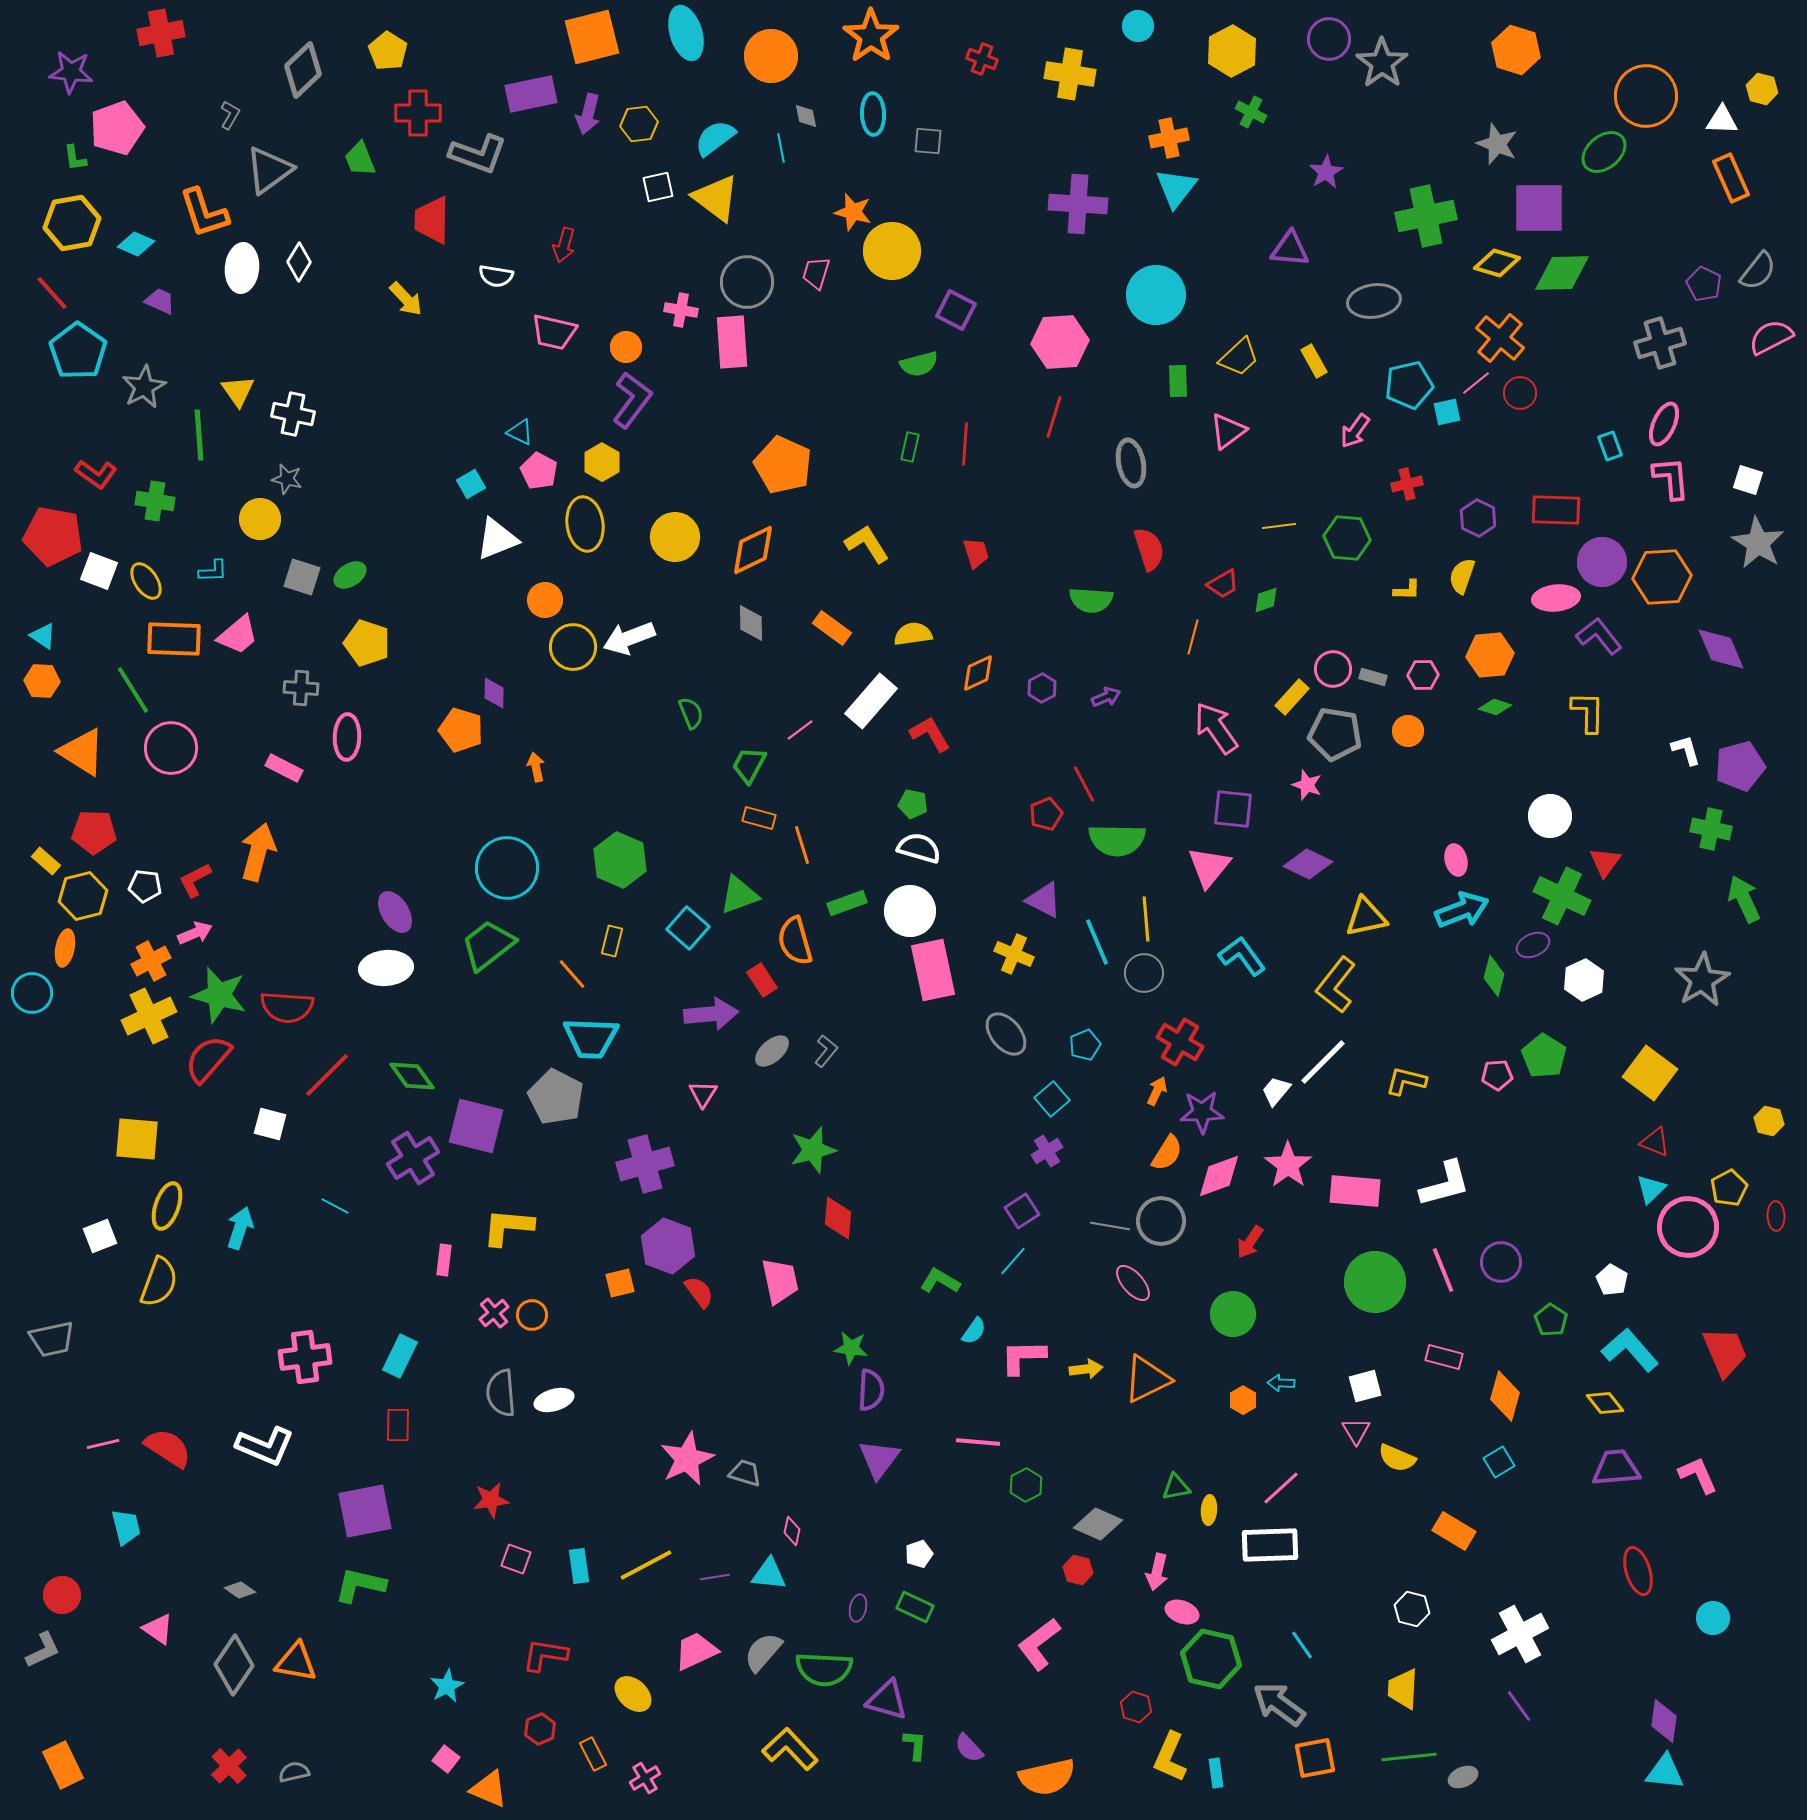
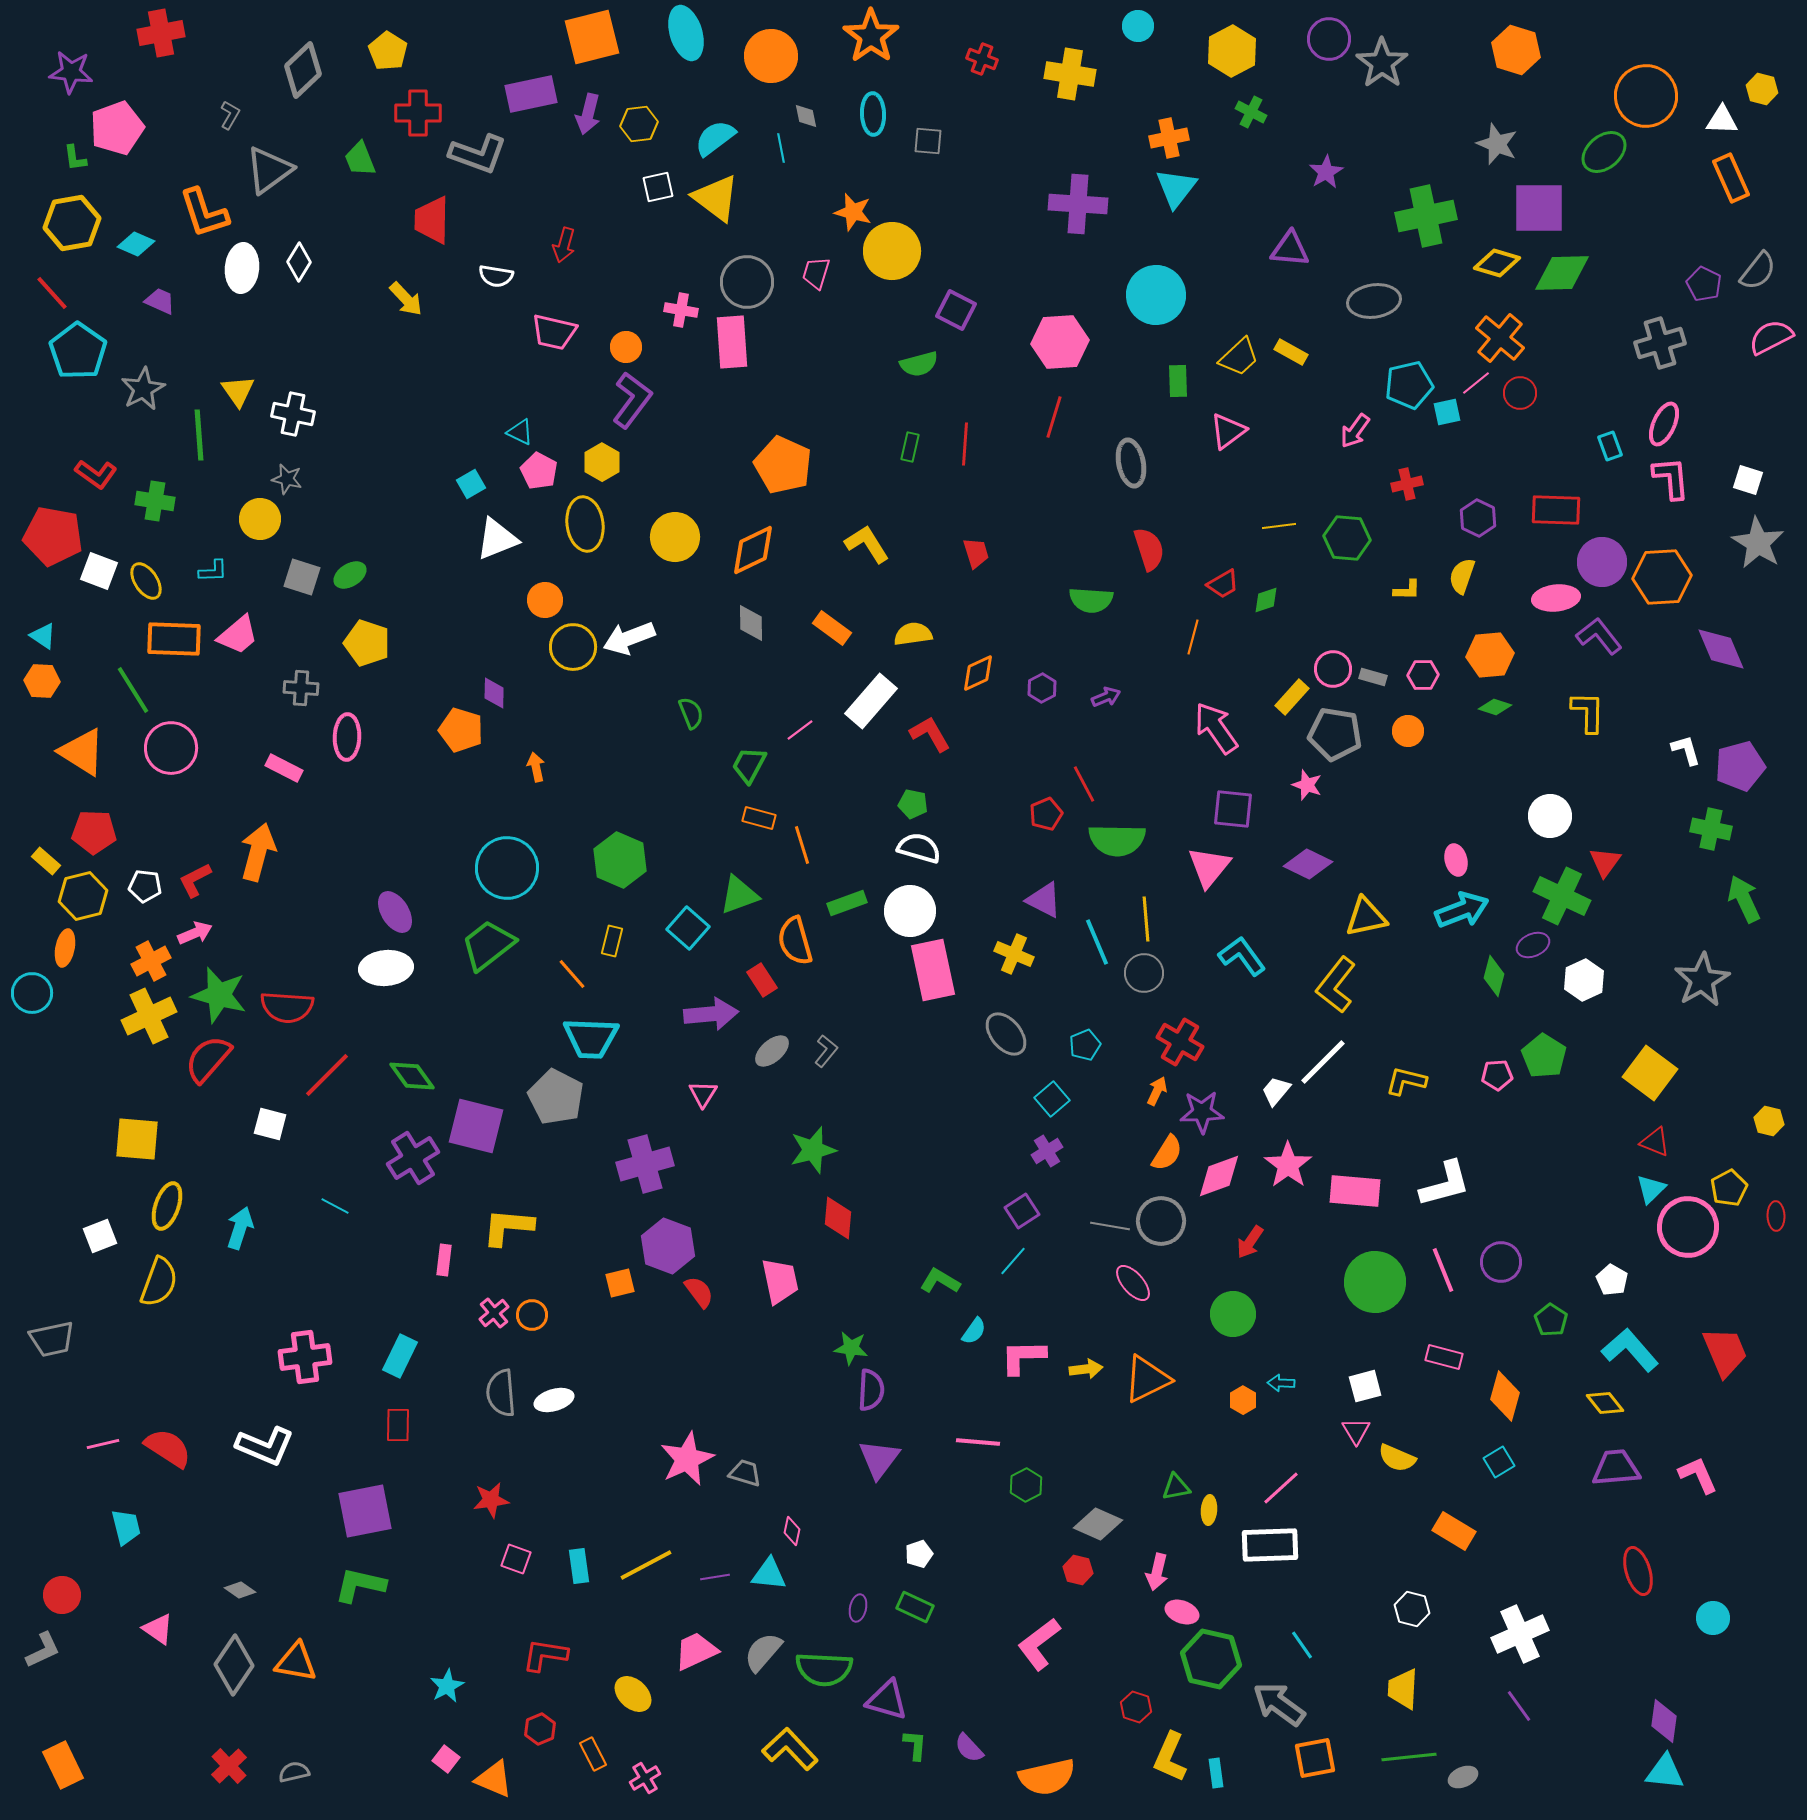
yellow rectangle at (1314, 361): moved 23 px left, 9 px up; rotated 32 degrees counterclockwise
gray star at (144, 387): moved 1 px left, 2 px down
white cross at (1520, 1634): rotated 4 degrees clockwise
orange triangle at (489, 1789): moved 5 px right, 10 px up
